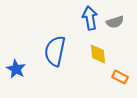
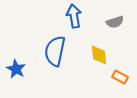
blue arrow: moved 16 px left, 2 px up
yellow diamond: moved 1 px right, 1 px down
